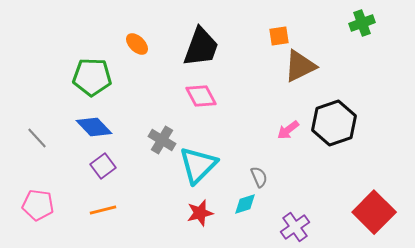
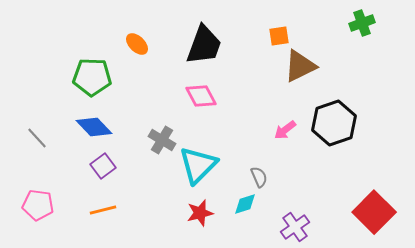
black trapezoid: moved 3 px right, 2 px up
pink arrow: moved 3 px left
